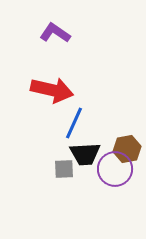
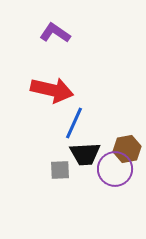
gray square: moved 4 px left, 1 px down
